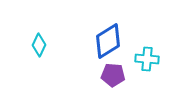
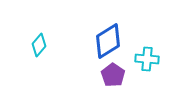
cyan diamond: rotated 15 degrees clockwise
purple pentagon: rotated 30 degrees clockwise
